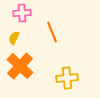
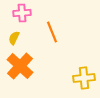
yellow cross: moved 17 px right
